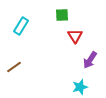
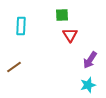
cyan rectangle: rotated 30 degrees counterclockwise
red triangle: moved 5 px left, 1 px up
cyan star: moved 8 px right, 2 px up
